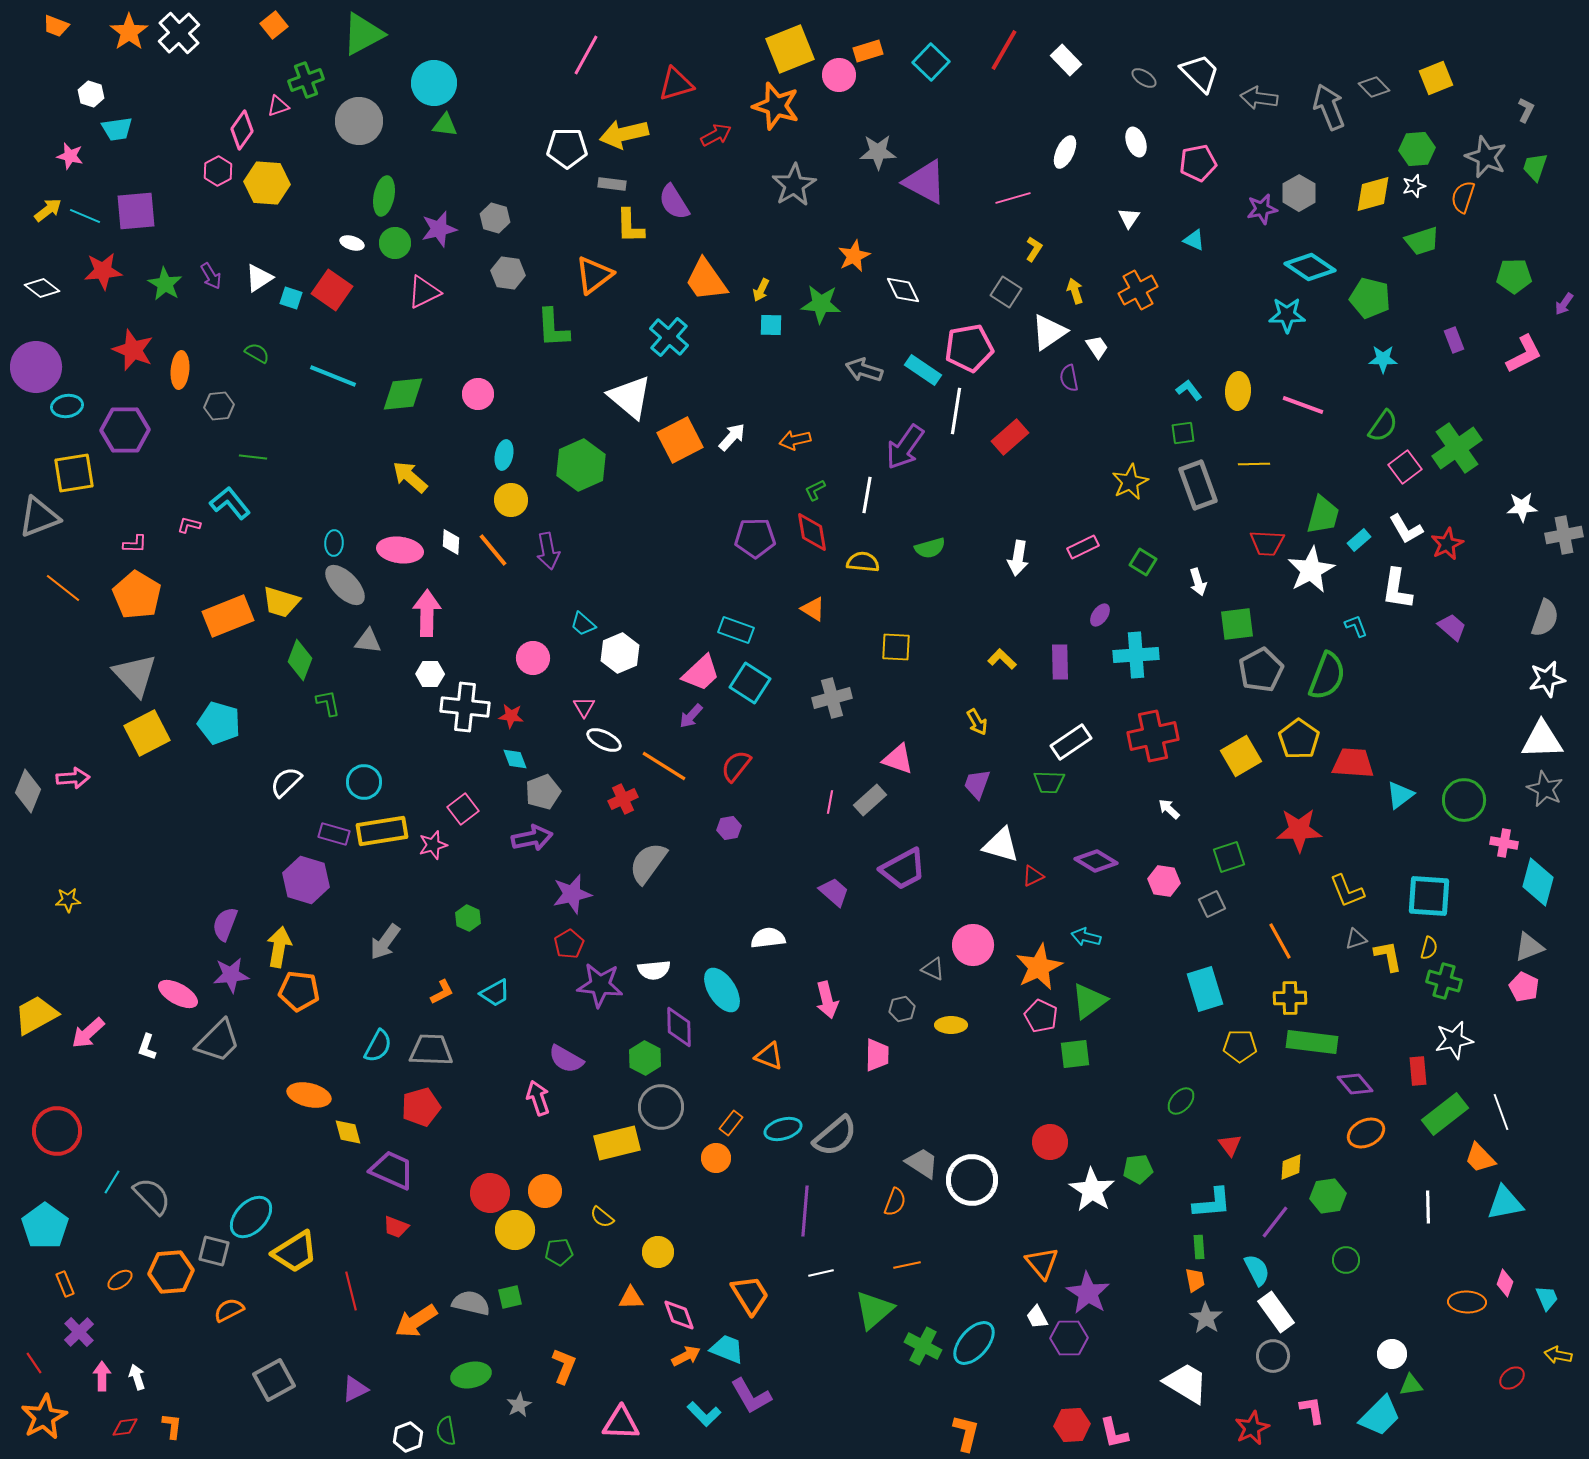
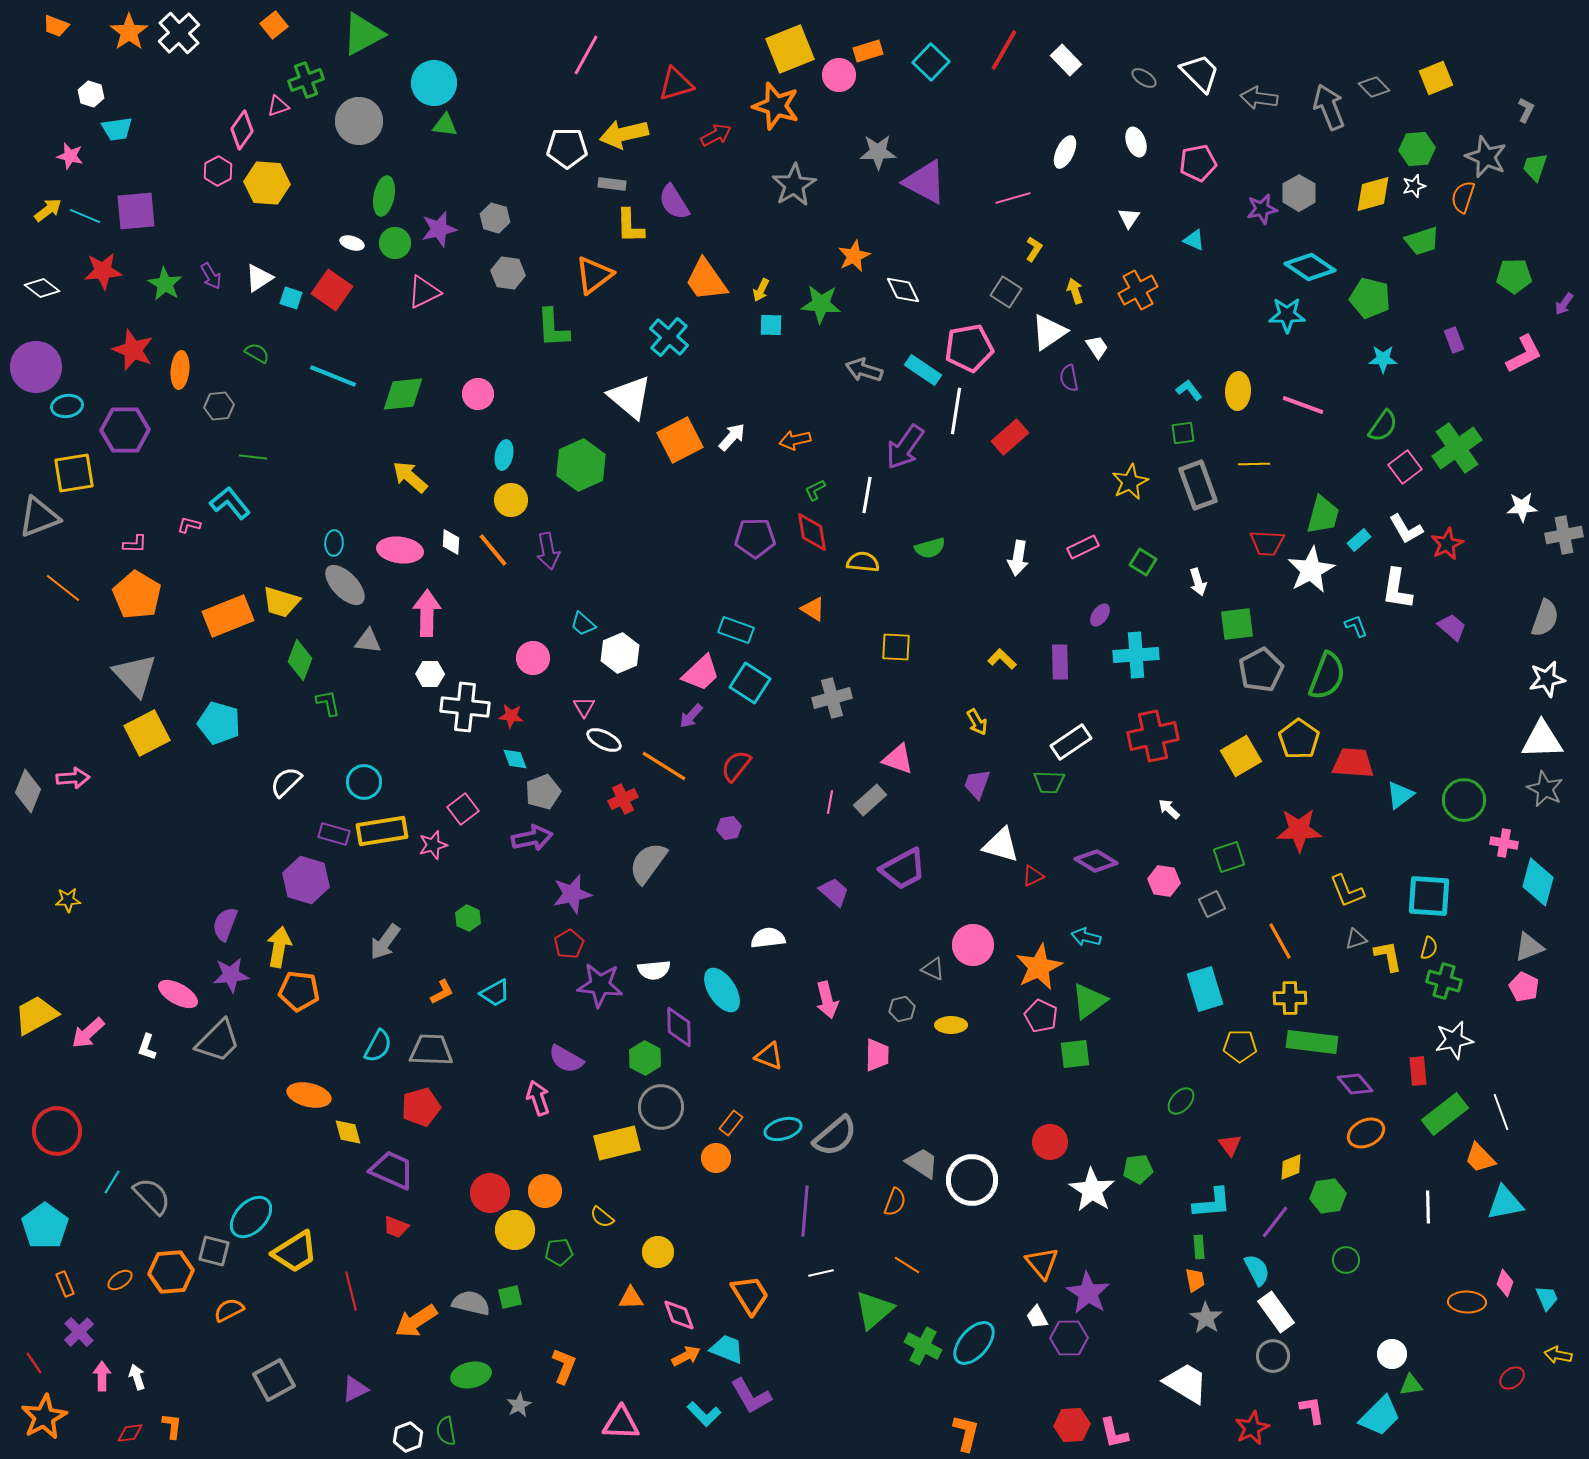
orange line at (907, 1265): rotated 44 degrees clockwise
red diamond at (125, 1427): moved 5 px right, 6 px down
